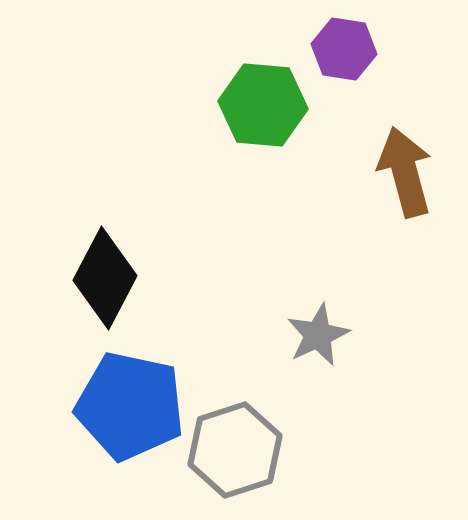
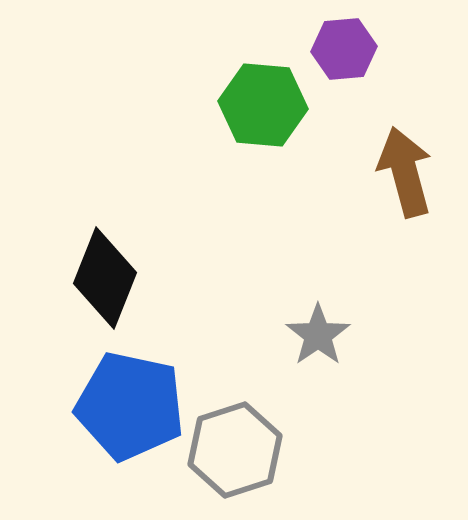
purple hexagon: rotated 14 degrees counterclockwise
black diamond: rotated 6 degrees counterclockwise
gray star: rotated 10 degrees counterclockwise
